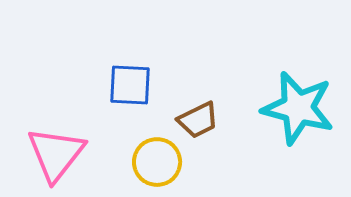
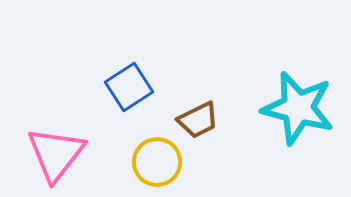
blue square: moved 1 px left, 2 px down; rotated 36 degrees counterclockwise
